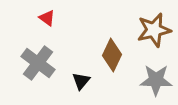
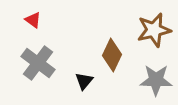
red triangle: moved 14 px left, 2 px down
black triangle: moved 3 px right
